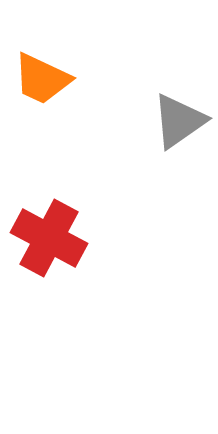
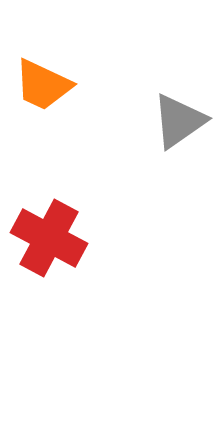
orange trapezoid: moved 1 px right, 6 px down
